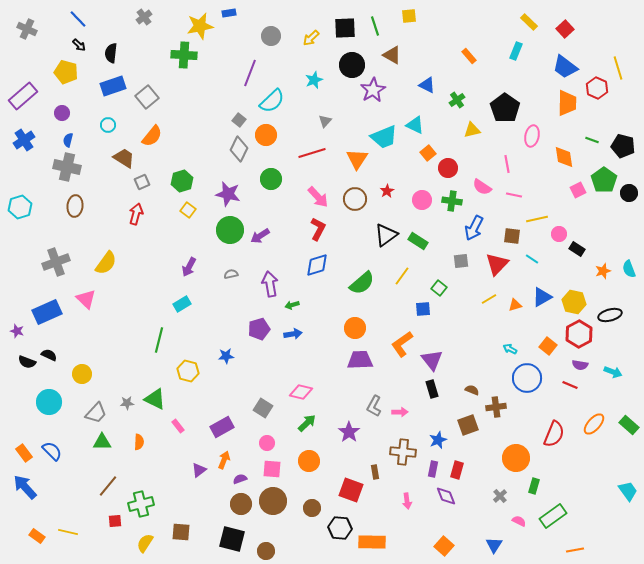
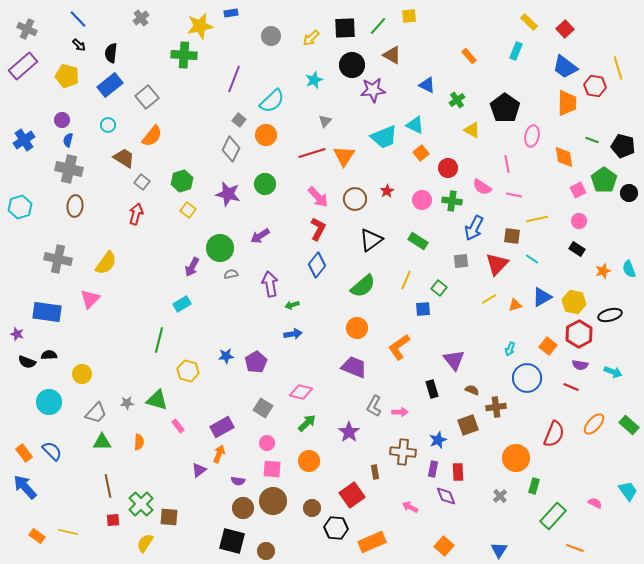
blue rectangle at (229, 13): moved 2 px right
gray cross at (144, 17): moved 3 px left, 1 px down
green line at (375, 26): moved 3 px right; rotated 60 degrees clockwise
yellow pentagon at (66, 72): moved 1 px right, 4 px down
purple line at (250, 73): moved 16 px left, 6 px down
blue rectangle at (113, 86): moved 3 px left, 1 px up; rotated 20 degrees counterclockwise
red hexagon at (597, 88): moved 2 px left, 2 px up; rotated 15 degrees counterclockwise
purple star at (373, 90): rotated 25 degrees clockwise
purple rectangle at (23, 96): moved 30 px up
purple circle at (62, 113): moved 7 px down
yellow triangle at (472, 130): rotated 42 degrees clockwise
gray diamond at (239, 149): moved 8 px left
orange square at (428, 153): moved 7 px left
orange triangle at (357, 159): moved 13 px left, 3 px up
gray cross at (67, 167): moved 2 px right, 2 px down
green circle at (271, 179): moved 6 px left, 5 px down
gray square at (142, 182): rotated 28 degrees counterclockwise
green circle at (230, 230): moved 10 px left, 18 px down
pink circle at (559, 234): moved 20 px right, 13 px up
black triangle at (386, 235): moved 15 px left, 5 px down
gray cross at (56, 262): moved 2 px right, 3 px up; rotated 32 degrees clockwise
blue diamond at (317, 265): rotated 35 degrees counterclockwise
purple arrow at (189, 267): moved 3 px right
yellow line at (402, 276): moved 4 px right, 4 px down; rotated 12 degrees counterclockwise
green semicircle at (362, 283): moved 1 px right, 3 px down
pink triangle at (86, 299): moved 4 px right; rotated 30 degrees clockwise
blue rectangle at (47, 312): rotated 32 degrees clockwise
orange circle at (355, 328): moved 2 px right
purple pentagon at (259, 329): moved 3 px left, 33 px down; rotated 15 degrees counterclockwise
purple star at (17, 331): moved 3 px down
orange L-shape at (402, 344): moved 3 px left, 3 px down
cyan arrow at (510, 349): rotated 96 degrees counterclockwise
black semicircle at (49, 355): rotated 28 degrees counterclockwise
purple trapezoid at (360, 360): moved 6 px left, 7 px down; rotated 24 degrees clockwise
purple triangle at (432, 360): moved 22 px right
red line at (570, 385): moved 1 px right, 2 px down
green triangle at (155, 399): moved 2 px right, 1 px down; rotated 10 degrees counterclockwise
orange arrow at (224, 460): moved 5 px left, 6 px up
red rectangle at (457, 470): moved 1 px right, 2 px down; rotated 18 degrees counterclockwise
purple semicircle at (240, 479): moved 2 px left, 2 px down; rotated 152 degrees counterclockwise
brown line at (108, 486): rotated 50 degrees counterclockwise
red square at (351, 490): moved 1 px right, 5 px down; rotated 35 degrees clockwise
pink arrow at (407, 501): moved 3 px right, 6 px down; rotated 126 degrees clockwise
green cross at (141, 504): rotated 30 degrees counterclockwise
brown circle at (241, 504): moved 2 px right, 4 px down
green rectangle at (553, 516): rotated 12 degrees counterclockwise
red square at (115, 521): moved 2 px left, 1 px up
pink semicircle at (519, 521): moved 76 px right, 18 px up
black hexagon at (340, 528): moved 4 px left
brown square at (181, 532): moved 12 px left, 15 px up
black square at (232, 539): moved 2 px down
orange rectangle at (372, 542): rotated 24 degrees counterclockwise
blue triangle at (494, 545): moved 5 px right, 5 px down
orange line at (575, 550): moved 2 px up; rotated 30 degrees clockwise
